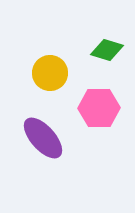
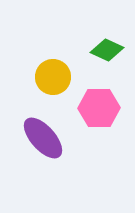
green diamond: rotated 8 degrees clockwise
yellow circle: moved 3 px right, 4 px down
